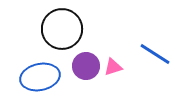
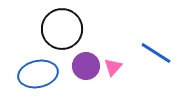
blue line: moved 1 px right, 1 px up
pink triangle: rotated 30 degrees counterclockwise
blue ellipse: moved 2 px left, 3 px up
